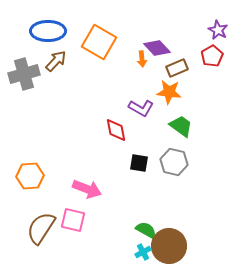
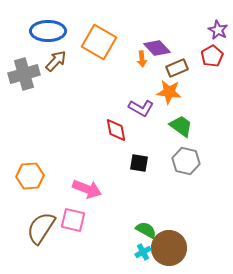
gray hexagon: moved 12 px right, 1 px up
brown circle: moved 2 px down
